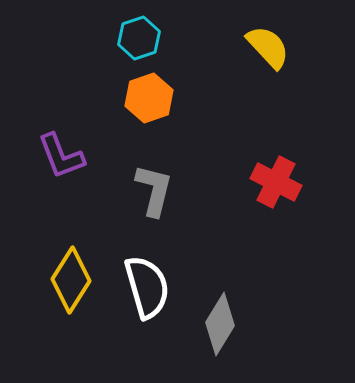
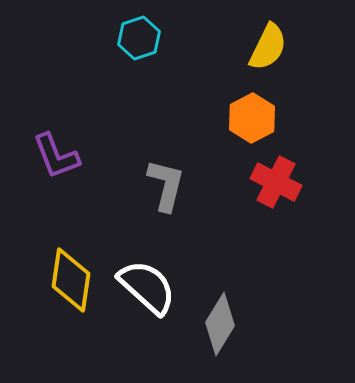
yellow semicircle: rotated 69 degrees clockwise
orange hexagon: moved 103 px right, 20 px down; rotated 9 degrees counterclockwise
purple L-shape: moved 5 px left
gray L-shape: moved 12 px right, 5 px up
yellow diamond: rotated 24 degrees counterclockwise
white semicircle: rotated 32 degrees counterclockwise
